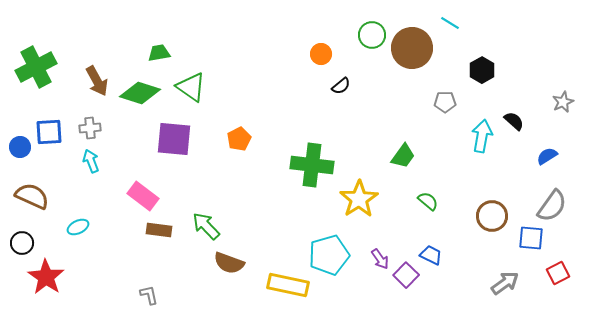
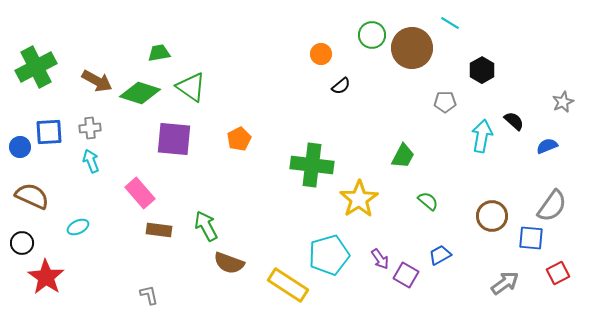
brown arrow at (97, 81): rotated 32 degrees counterclockwise
green trapezoid at (403, 156): rotated 8 degrees counterclockwise
blue semicircle at (547, 156): moved 10 px up; rotated 10 degrees clockwise
pink rectangle at (143, 196): moved 3 px left, 3 px up; rotated 12 degrees clockwise
green arrow at (206, 226): rotated 16 degrees clockwise
blue trapezoid at (431, 255): moved 9 px right; rotated 55 degrees counterclockwise
purple square at (406, 275): rotated 15 degrees counterclockwise
yellow rectangle at (288, 285): rotated 21 degrees clockwise
